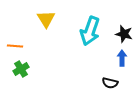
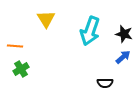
blue arrow: moved 1 px right, 1 px up; rotated 49 degrees clockwise
black semicircle: moved 5 px left; rotated 14 degrees counterclockwise
